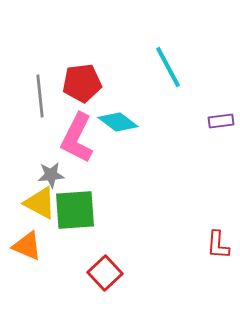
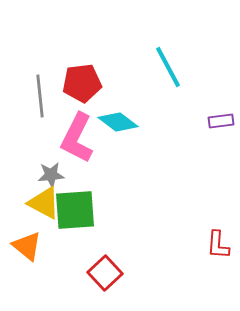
yellow triangle: moved 4 px right
orange triangle: rotated 16 degrees clockwise
